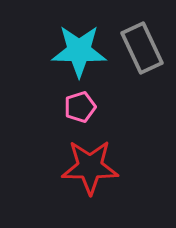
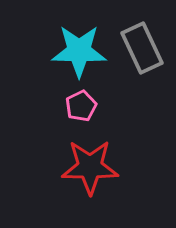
pink pentagon: moved 1 px right, 1 px up; rotated 8 degrees counterclockwise
